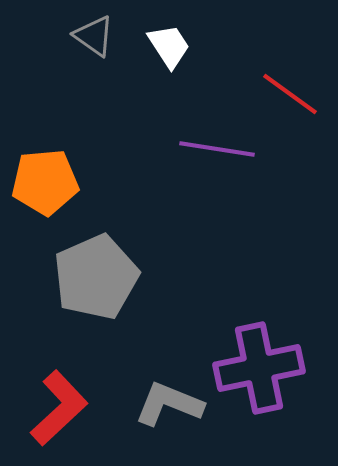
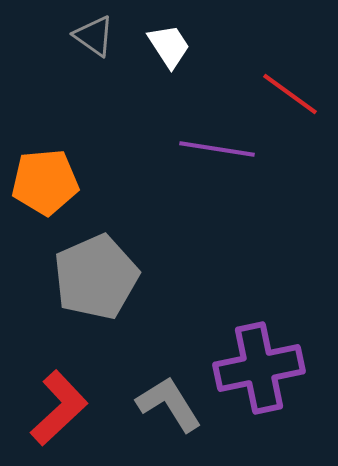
gray L-shape: rotated 36 degrees clockwise
